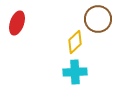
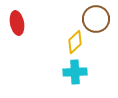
brown circle: moved 2 px left
red ellipse: rotated 30 degrees counterclockwise
